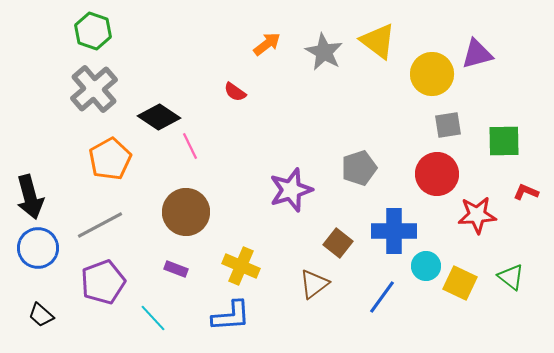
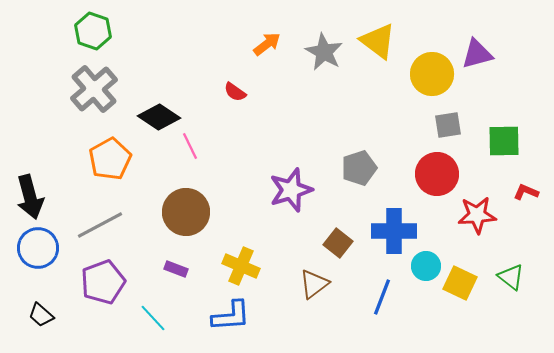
blue line: rotated 15 degrees counterclockwise
